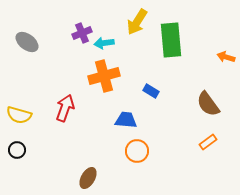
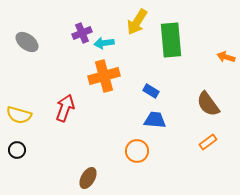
blue trapezoid: moved 29 px right
